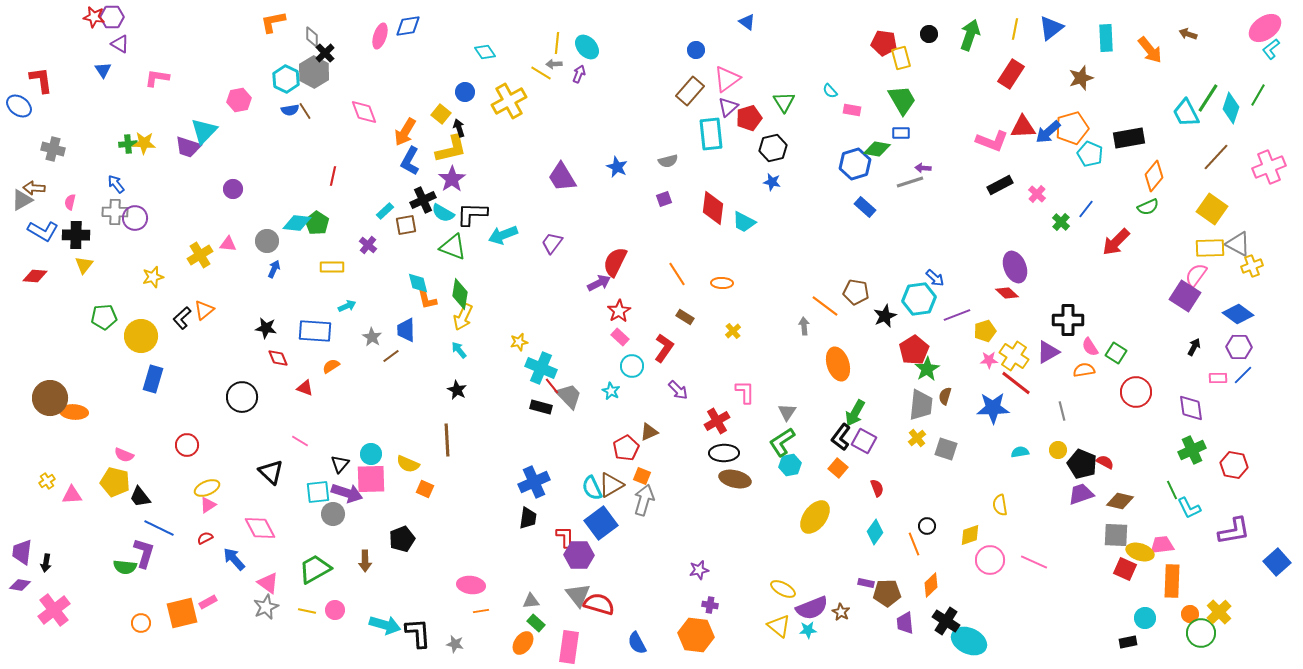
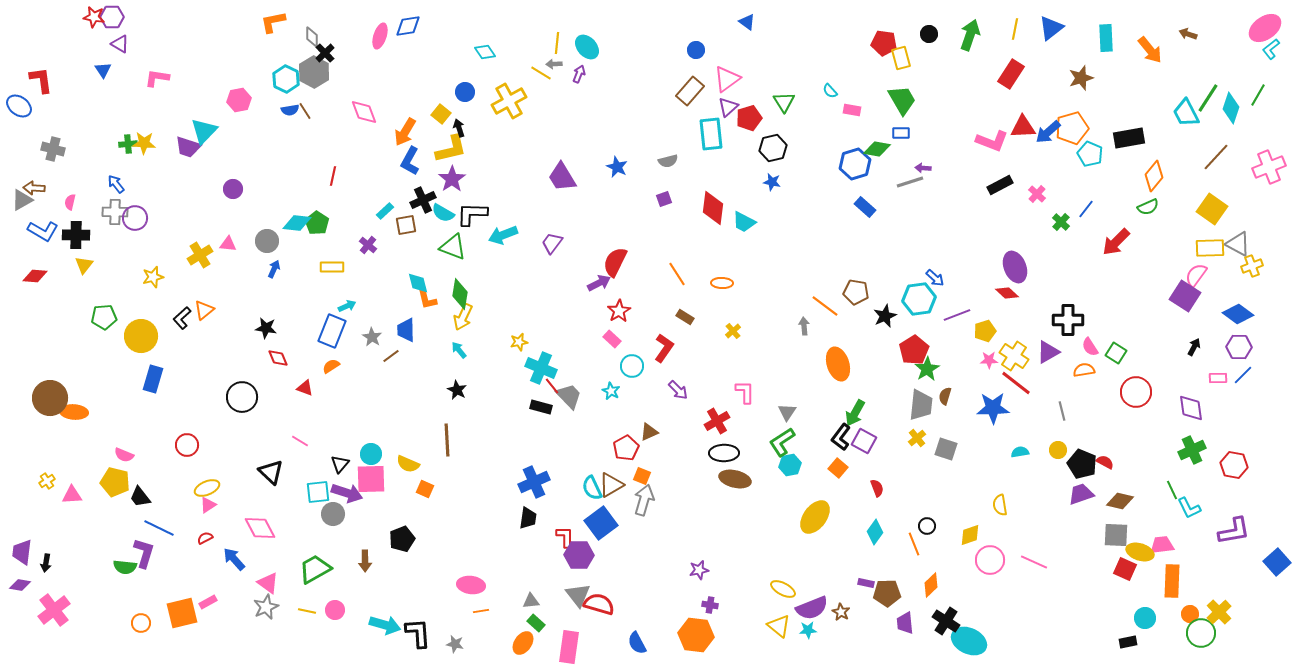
blue rectangle at (315, 331): moved 17 px right; rotated 72 degrees counterclockwise
pink rectangle at (620, 337): moved 8 px left, 2 px down
